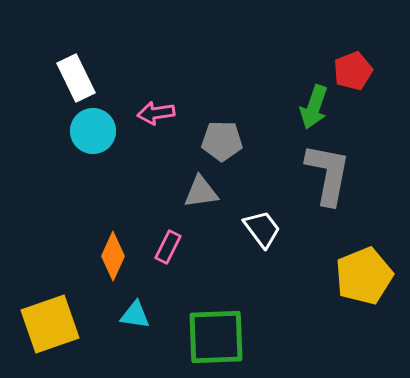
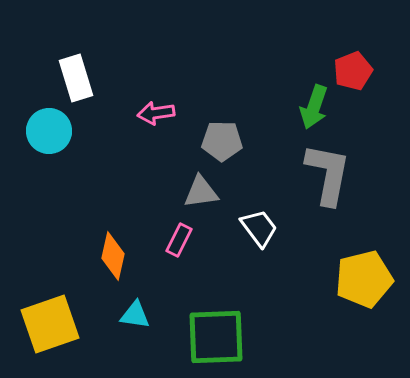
white rectangle: rotated 9 degrees clockwise
cyan circle: moved 44 px left
white trapezoid: moved 3 px left, 1 px up
pink rectangle: moved 11 px right, 7 px up
orange diamond: rotated 12 degrees counterclockwise
yellow pentagon: moved 3 px down; rotated 8 degrees clockwise
